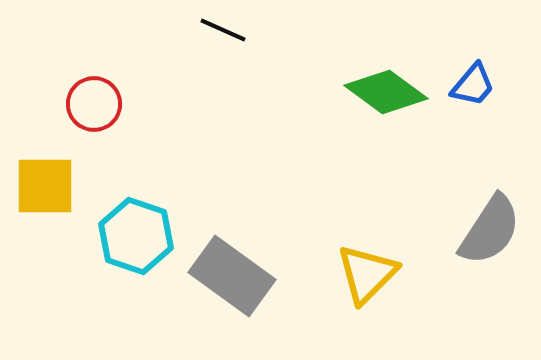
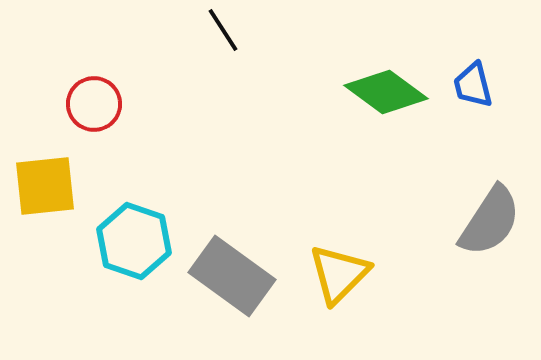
black line: rotated 33 degrees clockwise
blue trapezoid: rotated 126 degrees clockwise
yellow square: rotated 6 degrees counterclockwise
gray semicircle: moved 9 px up
cyan hexagon: moved 2 px left, 5 px down
yellow triangle: moved 28 px left
